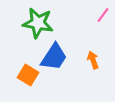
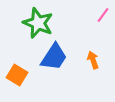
green star: rotated 12 degrees clockwise
orange square: moved 11 px left
